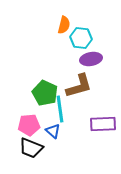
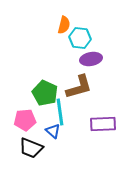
cyan hexagon: moved 1 px left
brown L-shape: moved 1 px down
cyan line: moved 3 px down
pink pentagon: moved 4 px left, 5 px up
